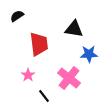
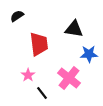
black line: moved 2 px left, 3 px up
